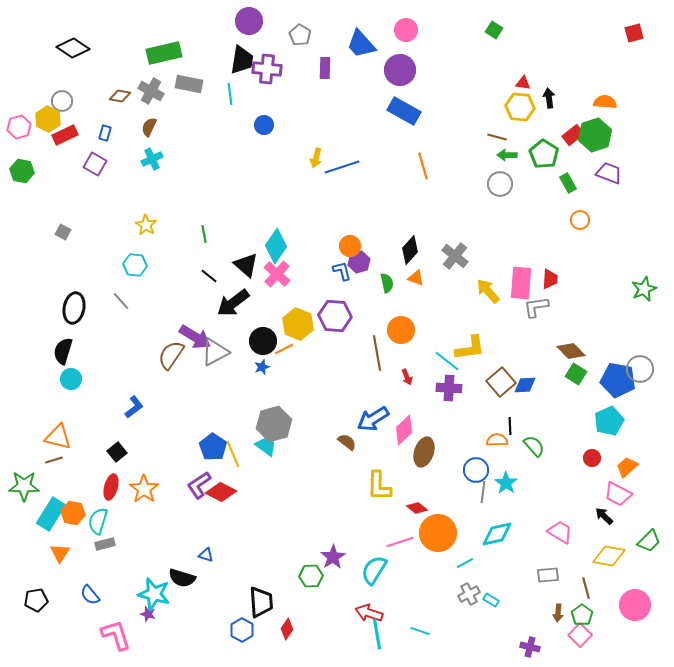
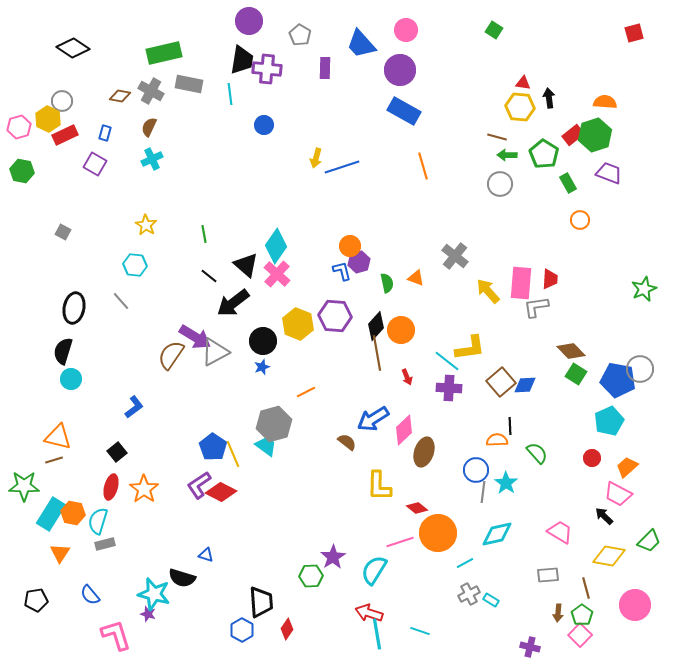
black diamond at (410, 250): moved 34 px left, 76 px down
orange line at (284, 349): moved 22 px right, 43 px down
green semicircle at (534, 446): moved 3 px right, 7 px down
